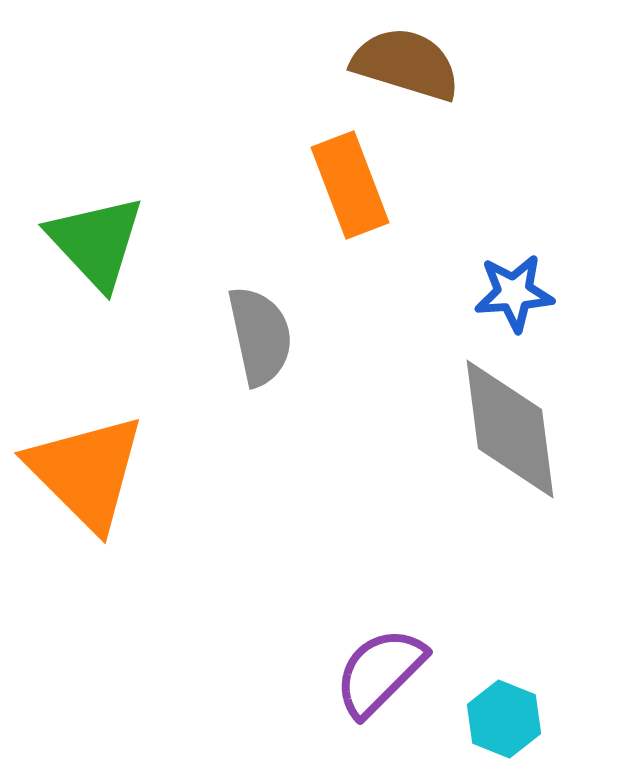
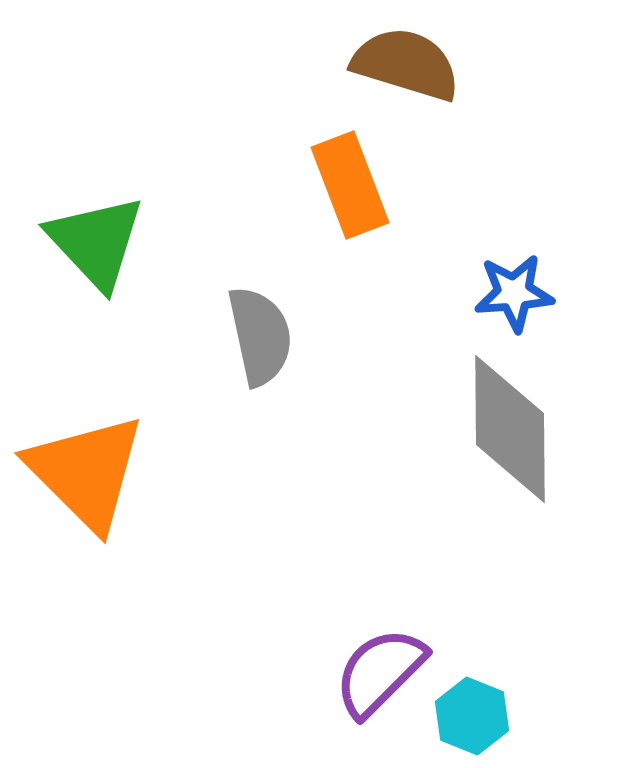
gray diamond: rotated 7 degrees clockwise
cyan hexagon: moved 32 px left, 3 px up
